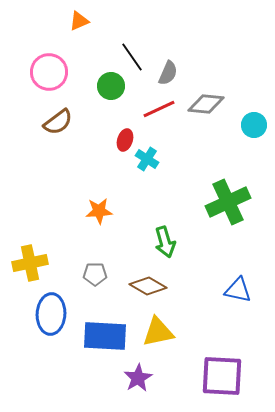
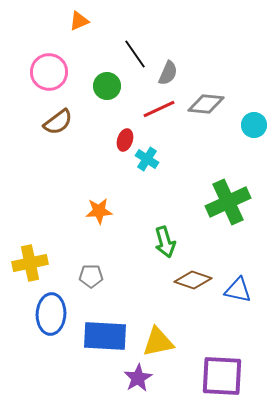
black line: moved 3 px right, 3 px up
green circle: moved 4 px left
gray pentagon: moved 4 px left, 2 px down
brown diamond: moved 45 px right, 6 px up; rotated 12 degrees counterclockwise
yellow triangle: moved 10 px down
